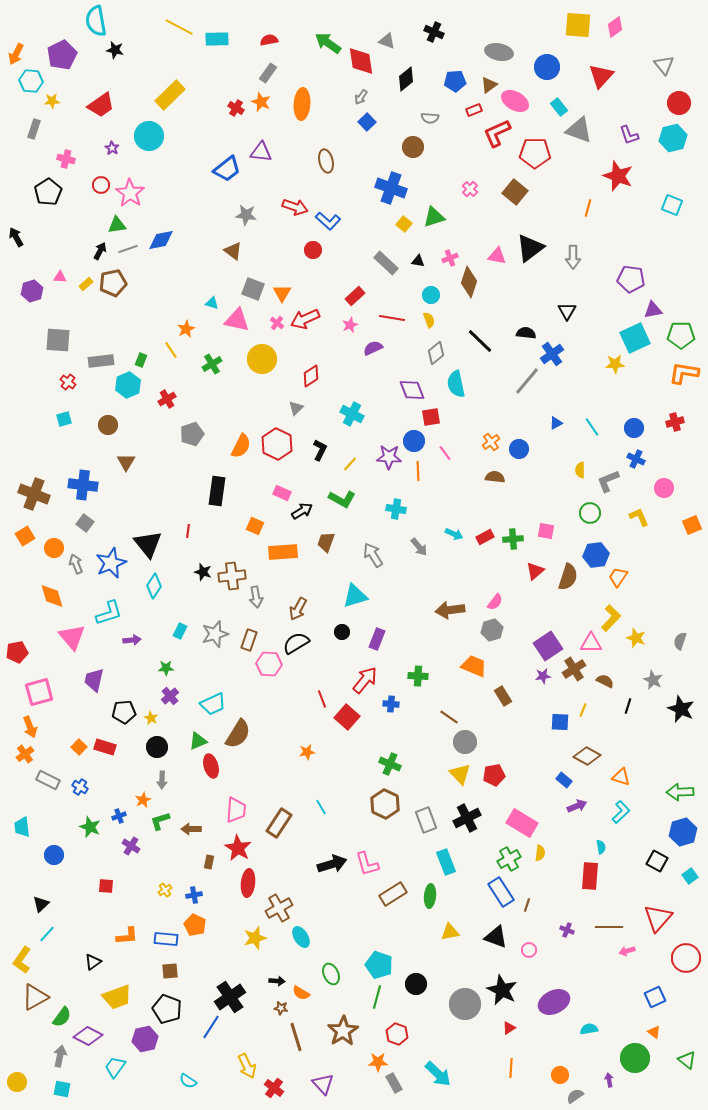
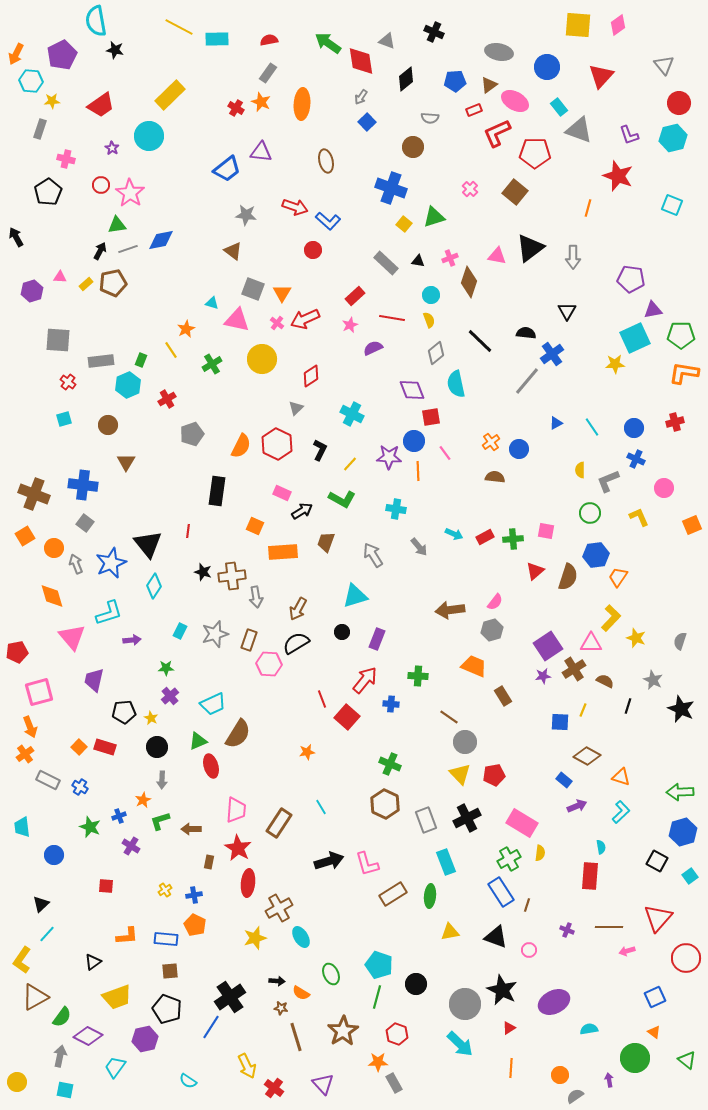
pink diamond at (615, 27): moved 3 px right, 2 px up
gray rectangle at (34, 129): moved 6 px right
black arrow at (332, 864): moved 3 px left, 3 px up
cyan arrow at (438, 1074): moved 22 px right, 30 px up
cyan square at (62, 1089): moved 3 px right, 1 px down
